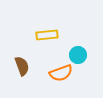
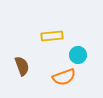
yellow rectangle: moved 5 px right, 1 px down
orange semicircle: moved 3 px right, 4 px down
